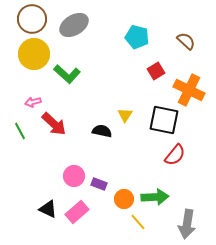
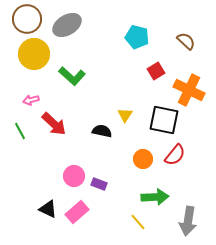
brown circle: moved 5 px left
gray ellipse: moved 7 px left
green L-shape: moved 5 px right, 2 px down
pink arrow: moved 2 px left, 2 px up
orange circle: moved 19 px right, 40 px up
gray arrow: moved 1 px right, 3 px up
